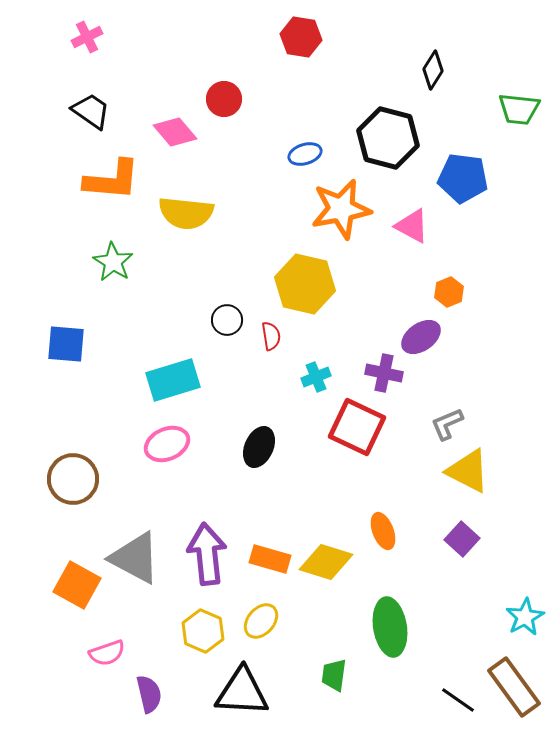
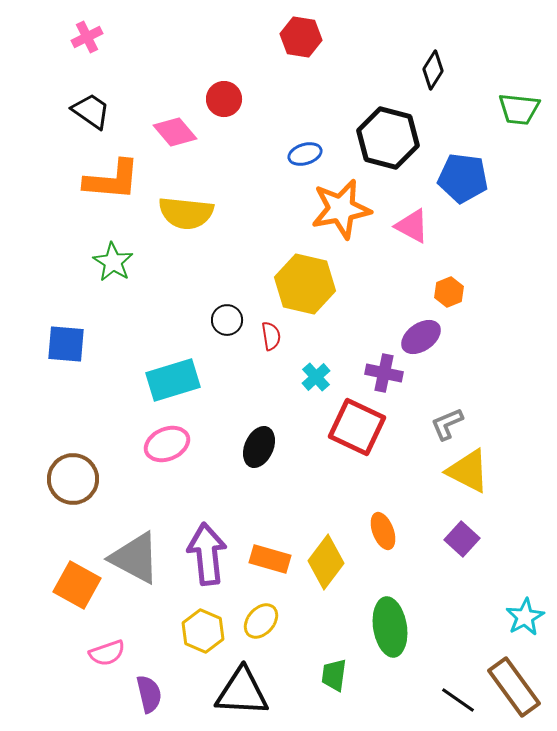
cyan cross at (316, 377): rotated 20 degrees counterclockwise
yellow diamond at (326, 562): rotated 70 degrees counterclockwise
